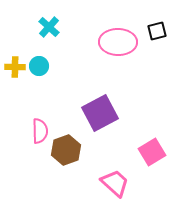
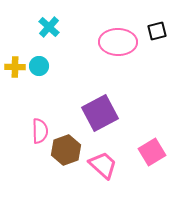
pink trapezoid: moved 12 px left, 18 px up
